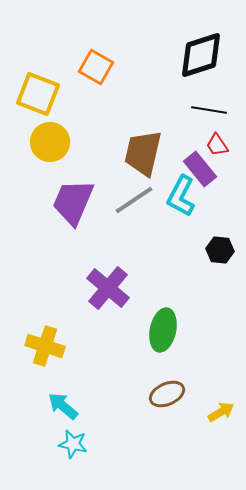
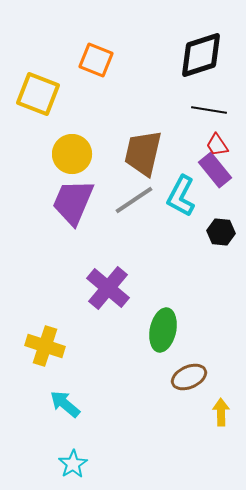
orange square: moved 7 px up; rotated 8 degrees counterclockwise
yellow circle: moved 22 px right, 12 px down
purple rectangle: moved 15 px right, 1 px down
black hexagon: moved 1 px right, 18 px up
brown ellipse: moved 22 px right, 17 px up
cyan arrow: moved 2 px right, 2 px up
yellow arrow: rotated 60 degrees counterclockwise
cyan star: moved 20 px down; rotated 28 degrees clockwise
